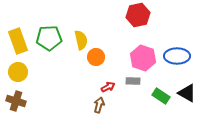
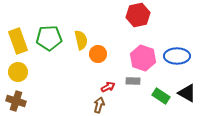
orange circle: moved 2 px right, 3 px up
